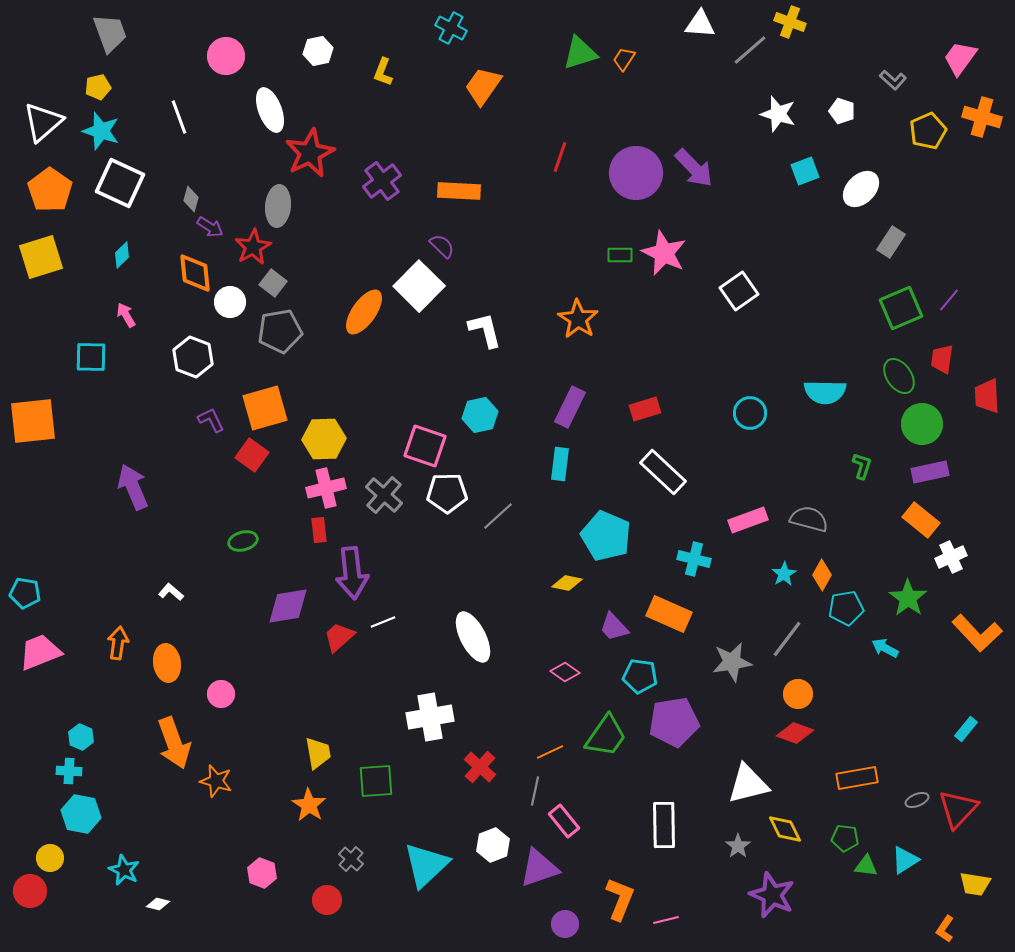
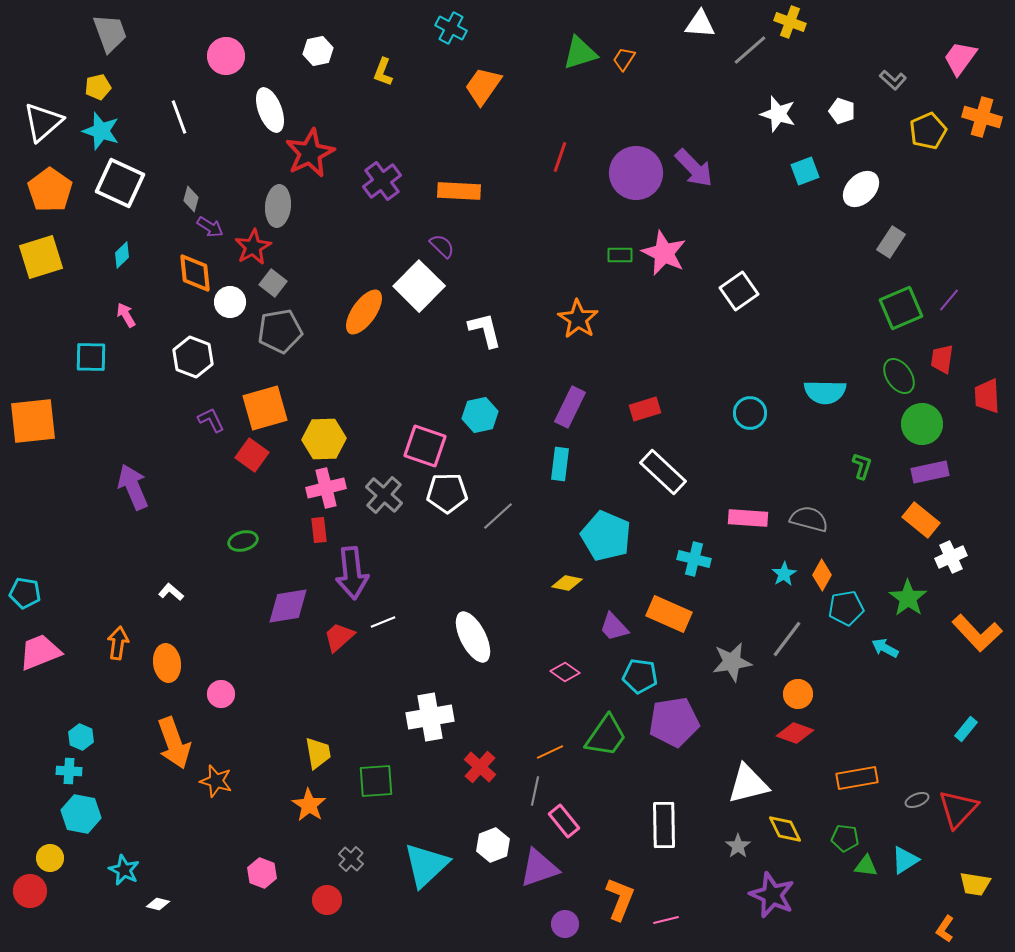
pink rectangle at (748, 520): moved 2 px up; rotated 24 degrees clockwise
